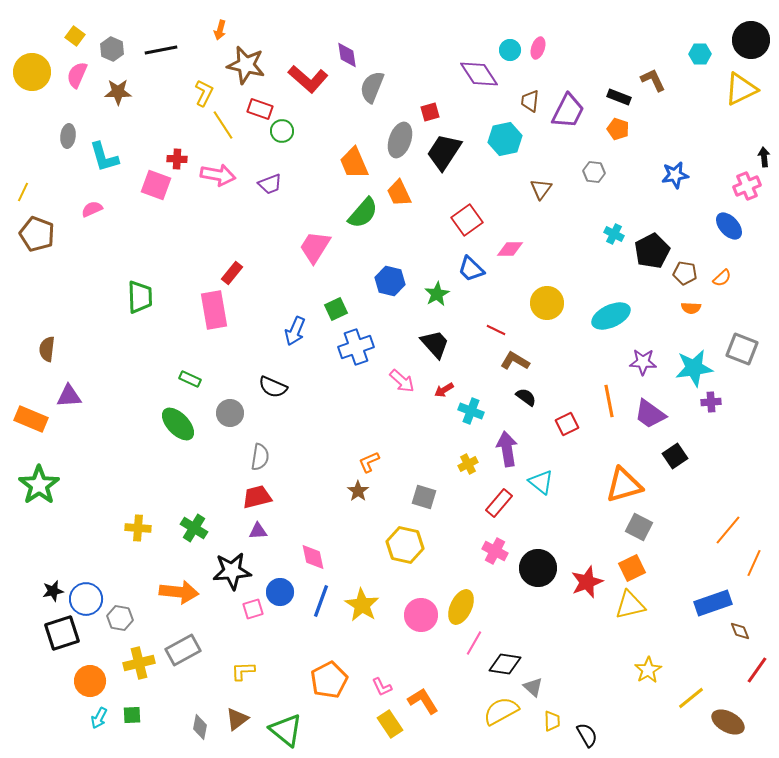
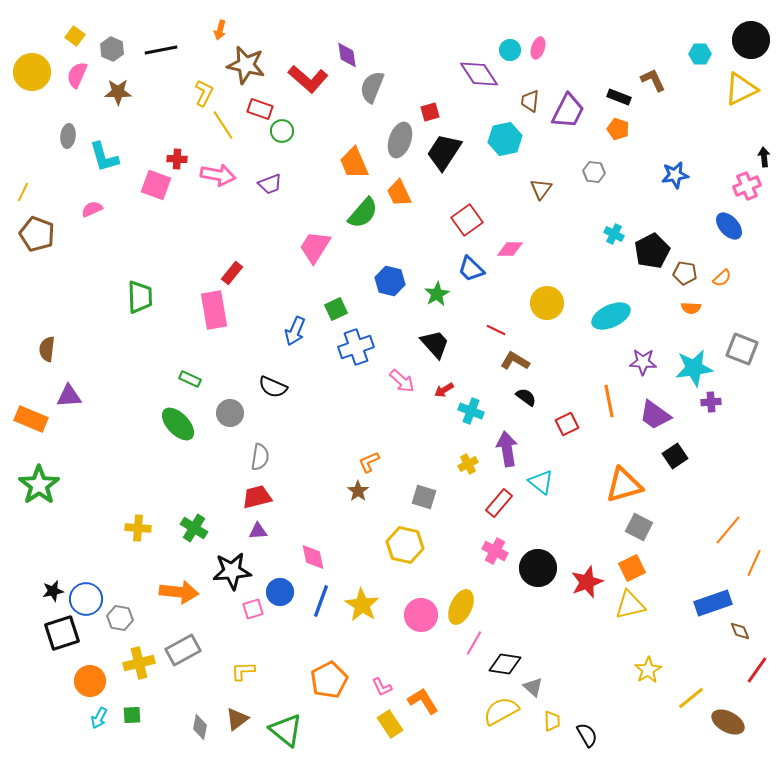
purple trapezoid at (650, 414): moved 5 px right, 1 px down
